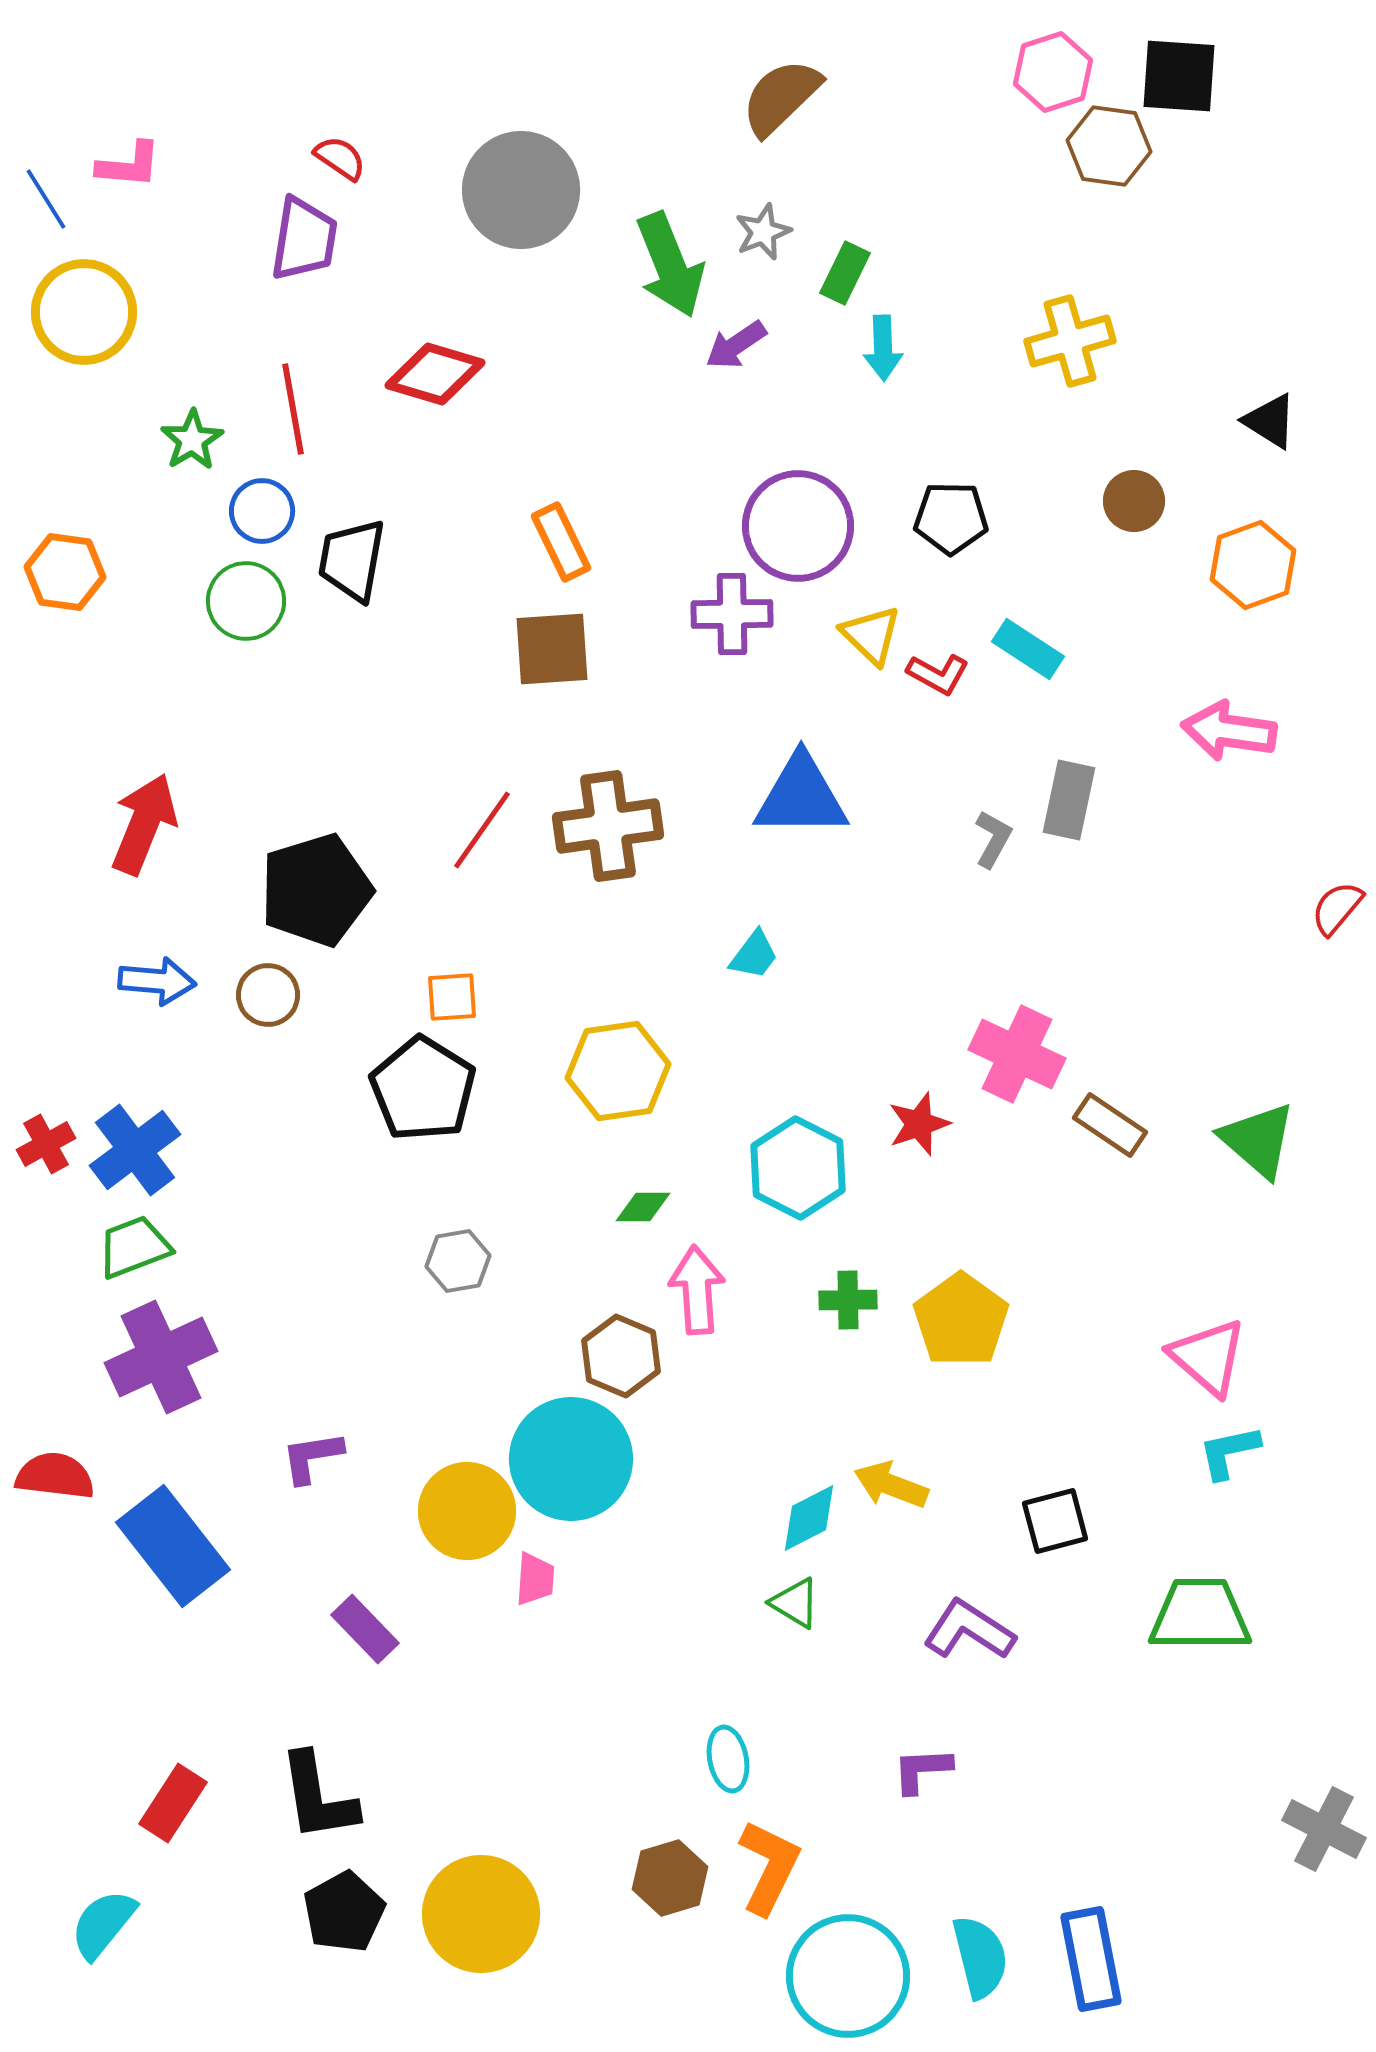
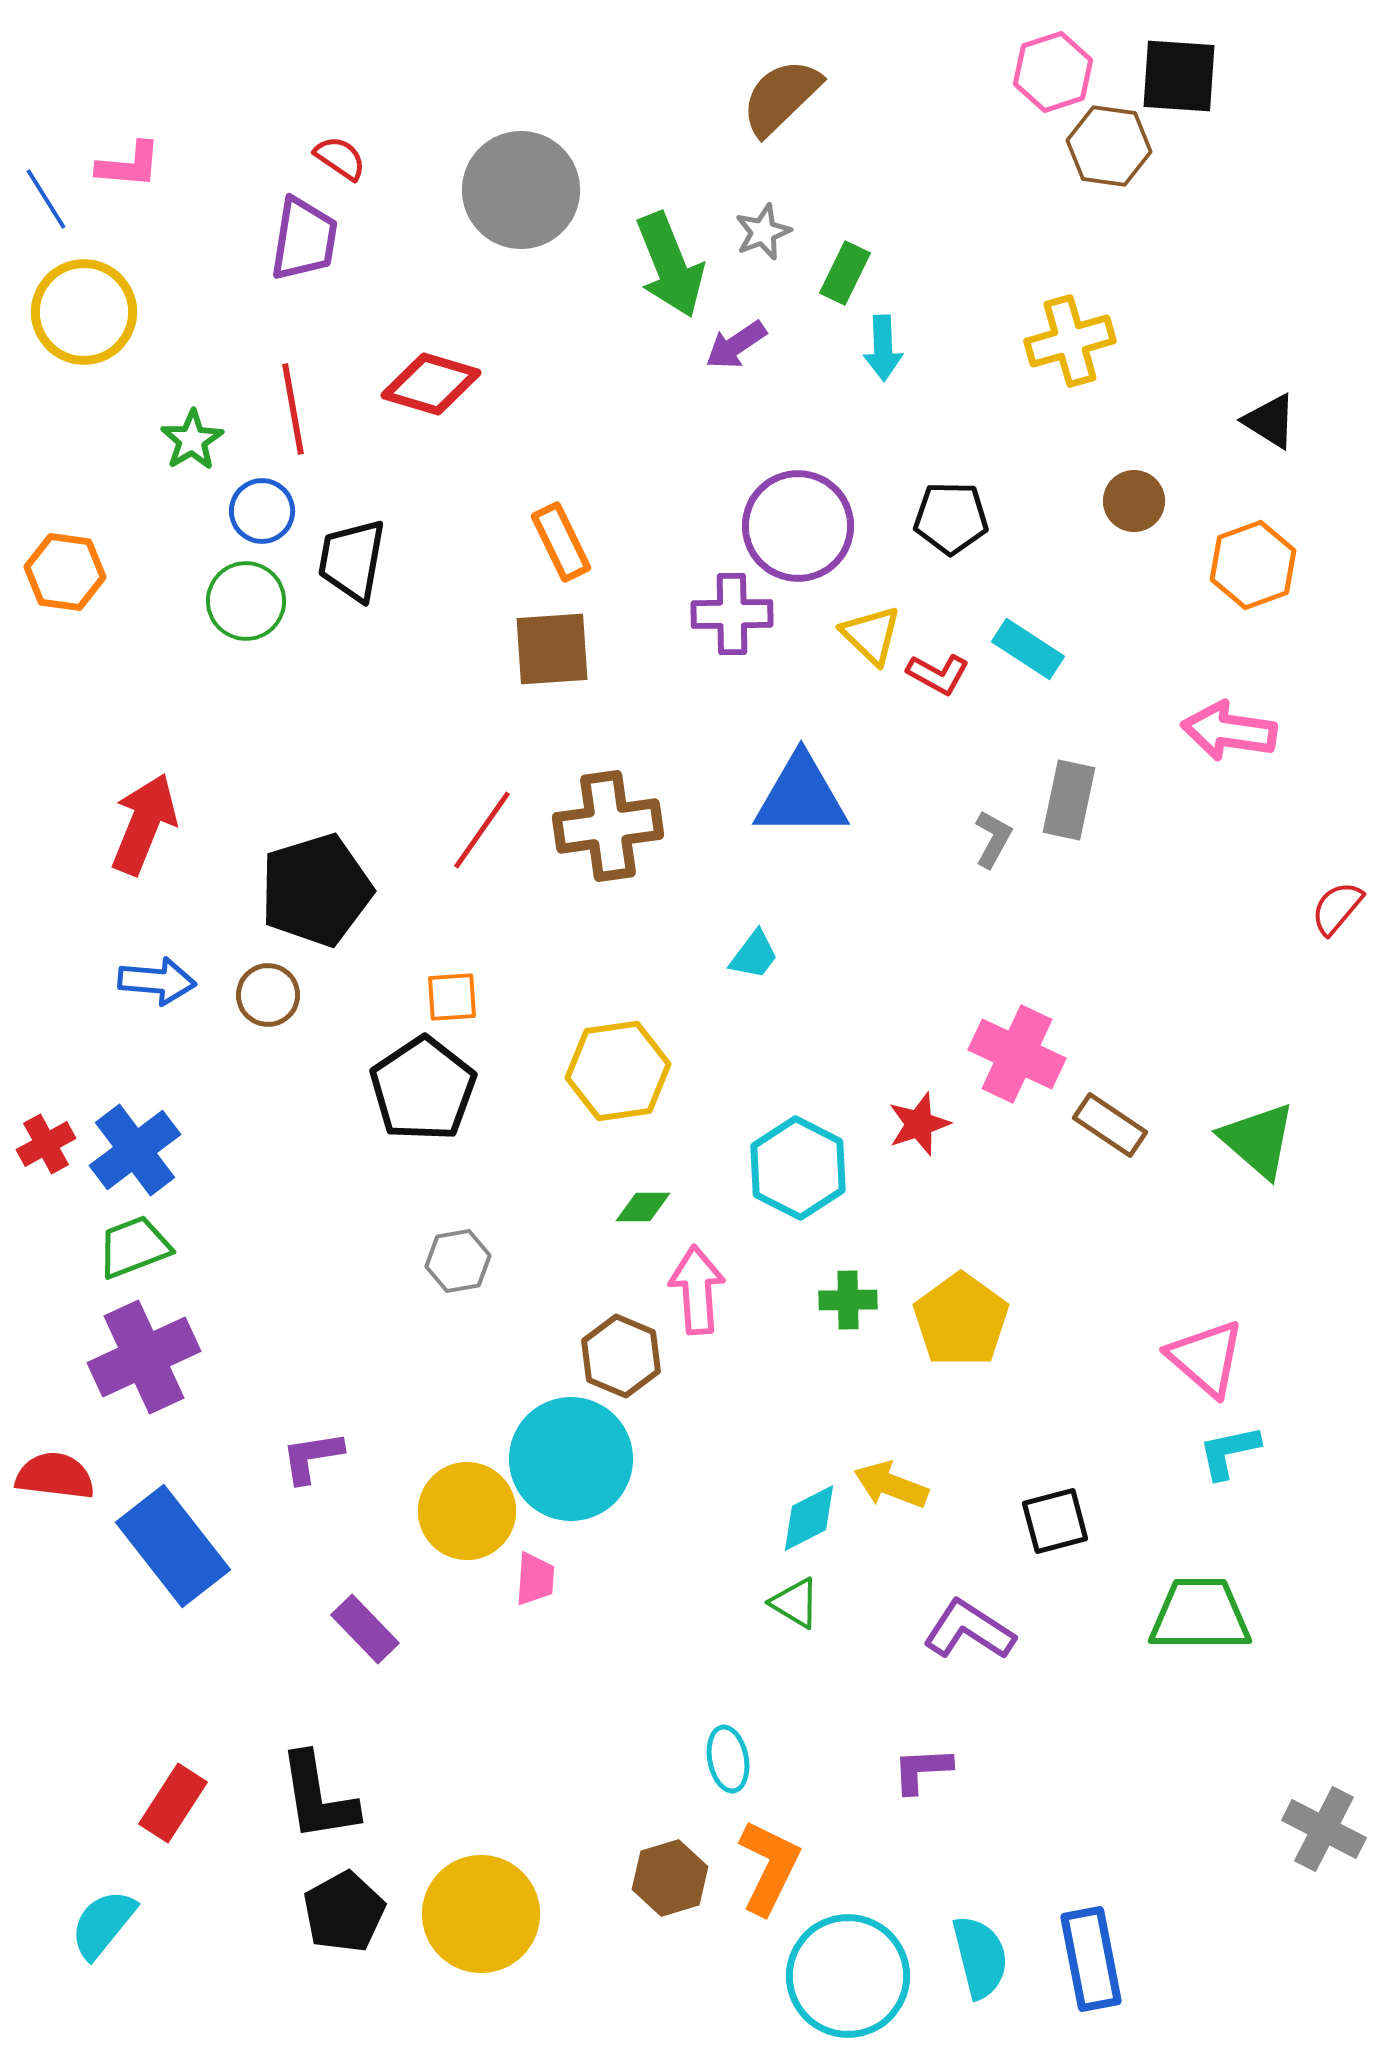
red diamond at (435, 374): moved 4 px left, 10 px down
black pentagon at (423, 1089): rotated 6 degrees clockwise
purple cross at (161, 1357): moved 17 px left
pink triangle at (1208, 1357): moved 2 px left, 1 px down
